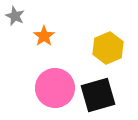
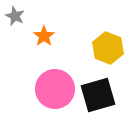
yellow hexagon: rotated 16 degrees counterclockwise
pink circle: moved 1 px down
